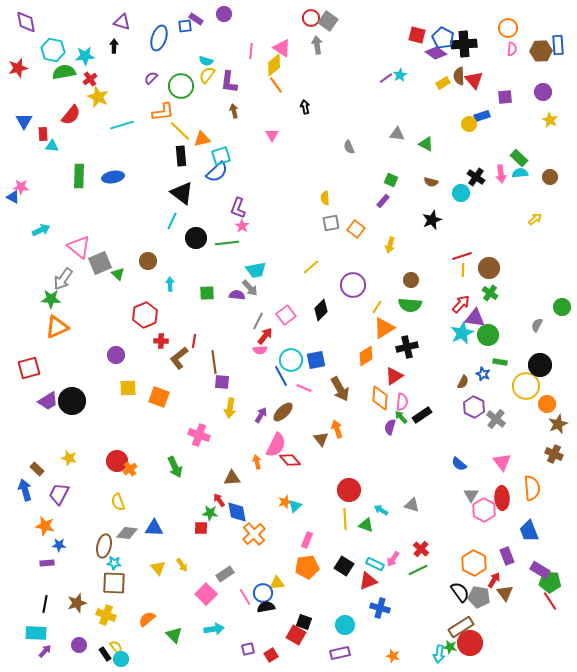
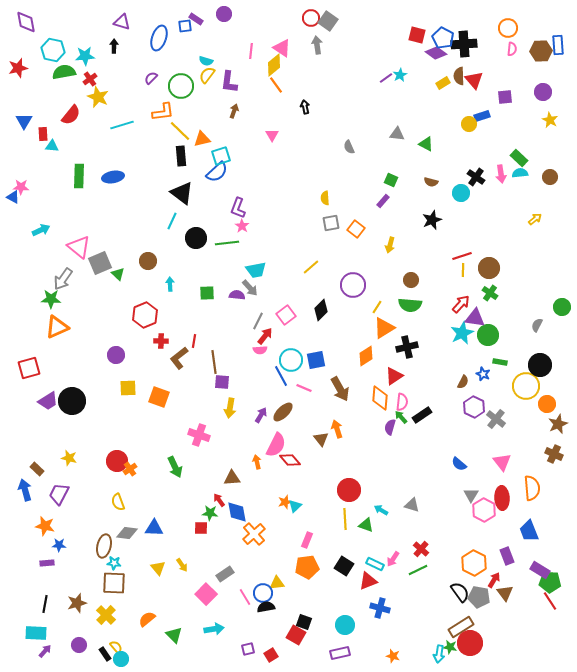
brown arrow at (234, 111): rotated 32 degrees clockwise
yellow cross at (106, 615): rotated 24 degrees clockwise
